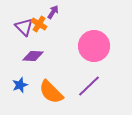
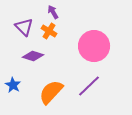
purple arrow: rotated 64 degrees counterclockwise
orange cross: moved 10 px right, 7 px down
purple diamond: rotated 15 degrees clockwise
blue star: moved 7 px left; rotated 21 degrees counterclockwise
orange semicircle: rotated 88 degrees clockwise
